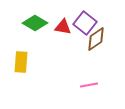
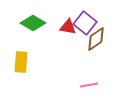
green diamond: moved 2 px left
red triangle: moved 5 px right
